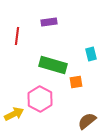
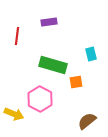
yellow arrow: rotated 48 degrees clockwise
